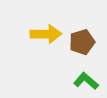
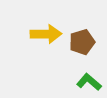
green L-shape: moved 3 px right, 1 px down
